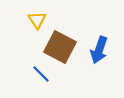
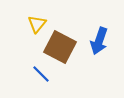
yellow triangle: moved 4 px down; rotated 12 degrees clockwise
blue arrow: moved 9 px up
